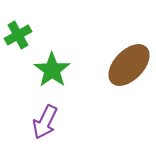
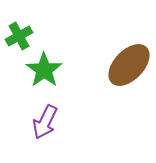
green cross: moved 1 px right, 1 px down
green star: moved 8 px left
